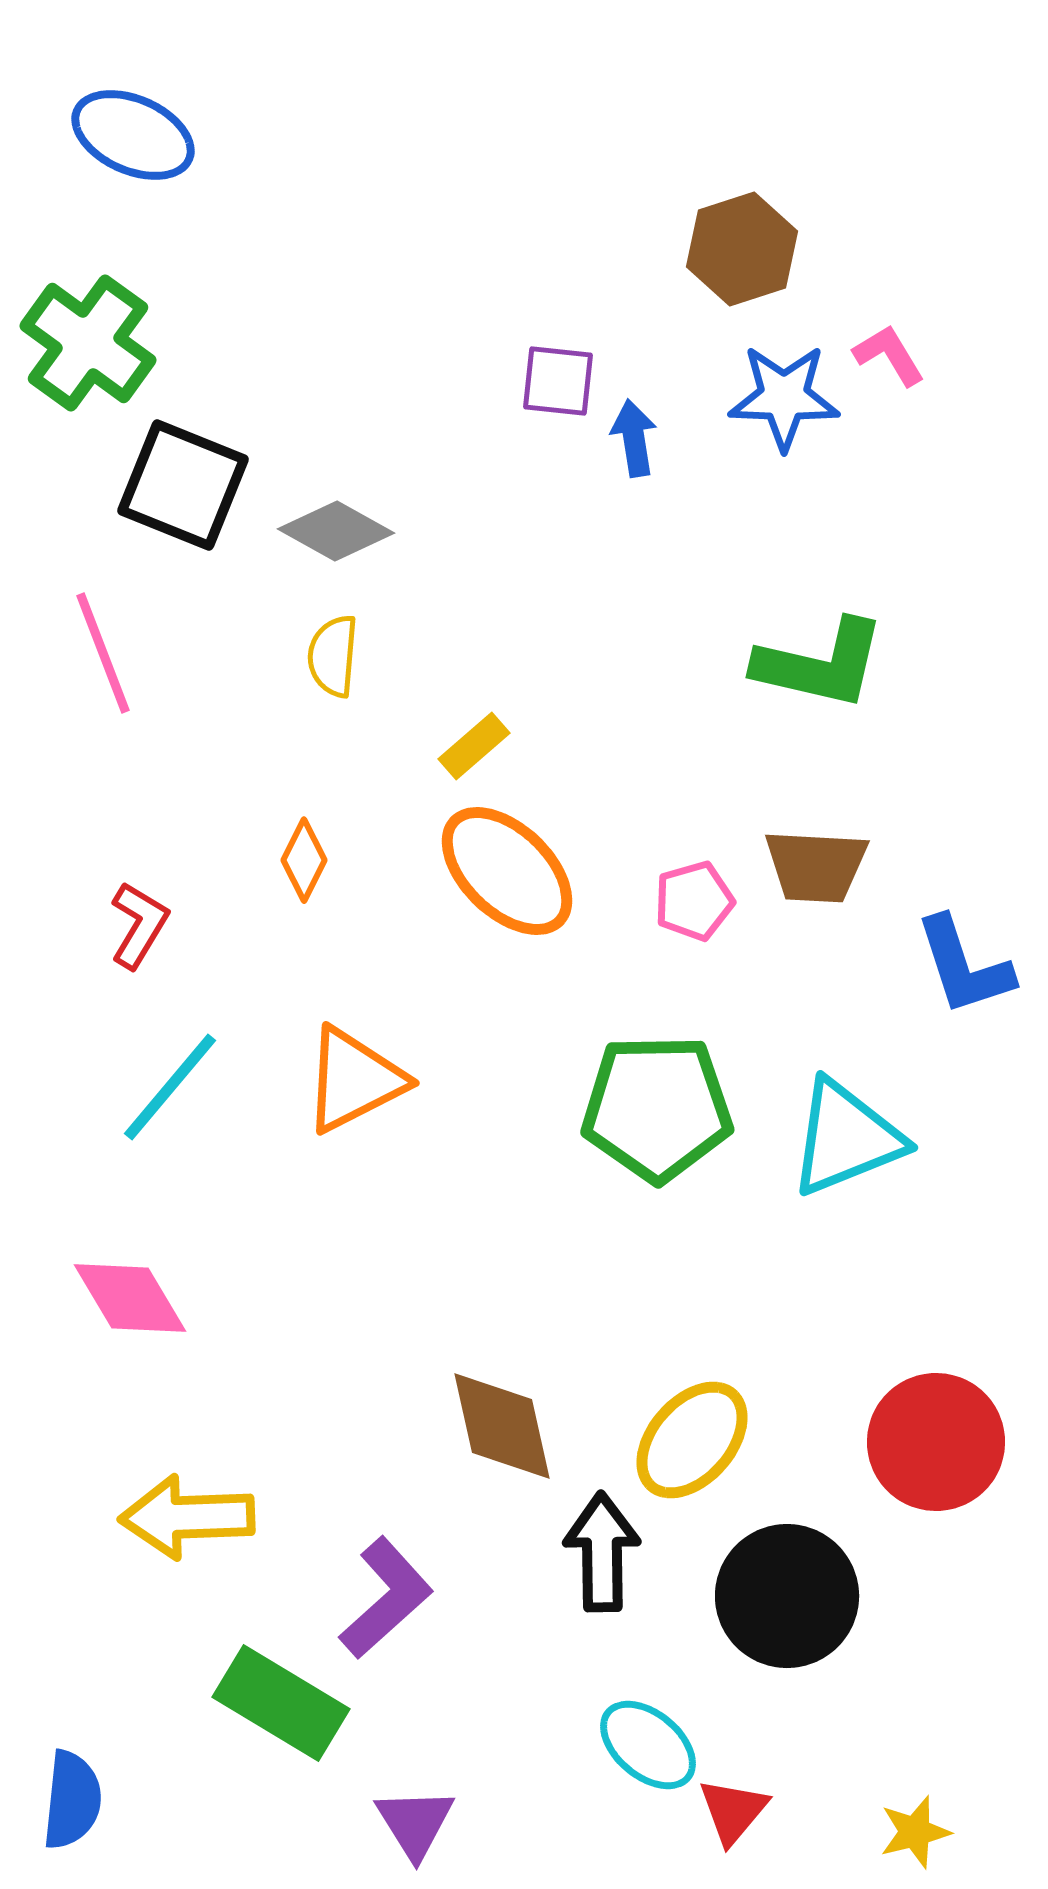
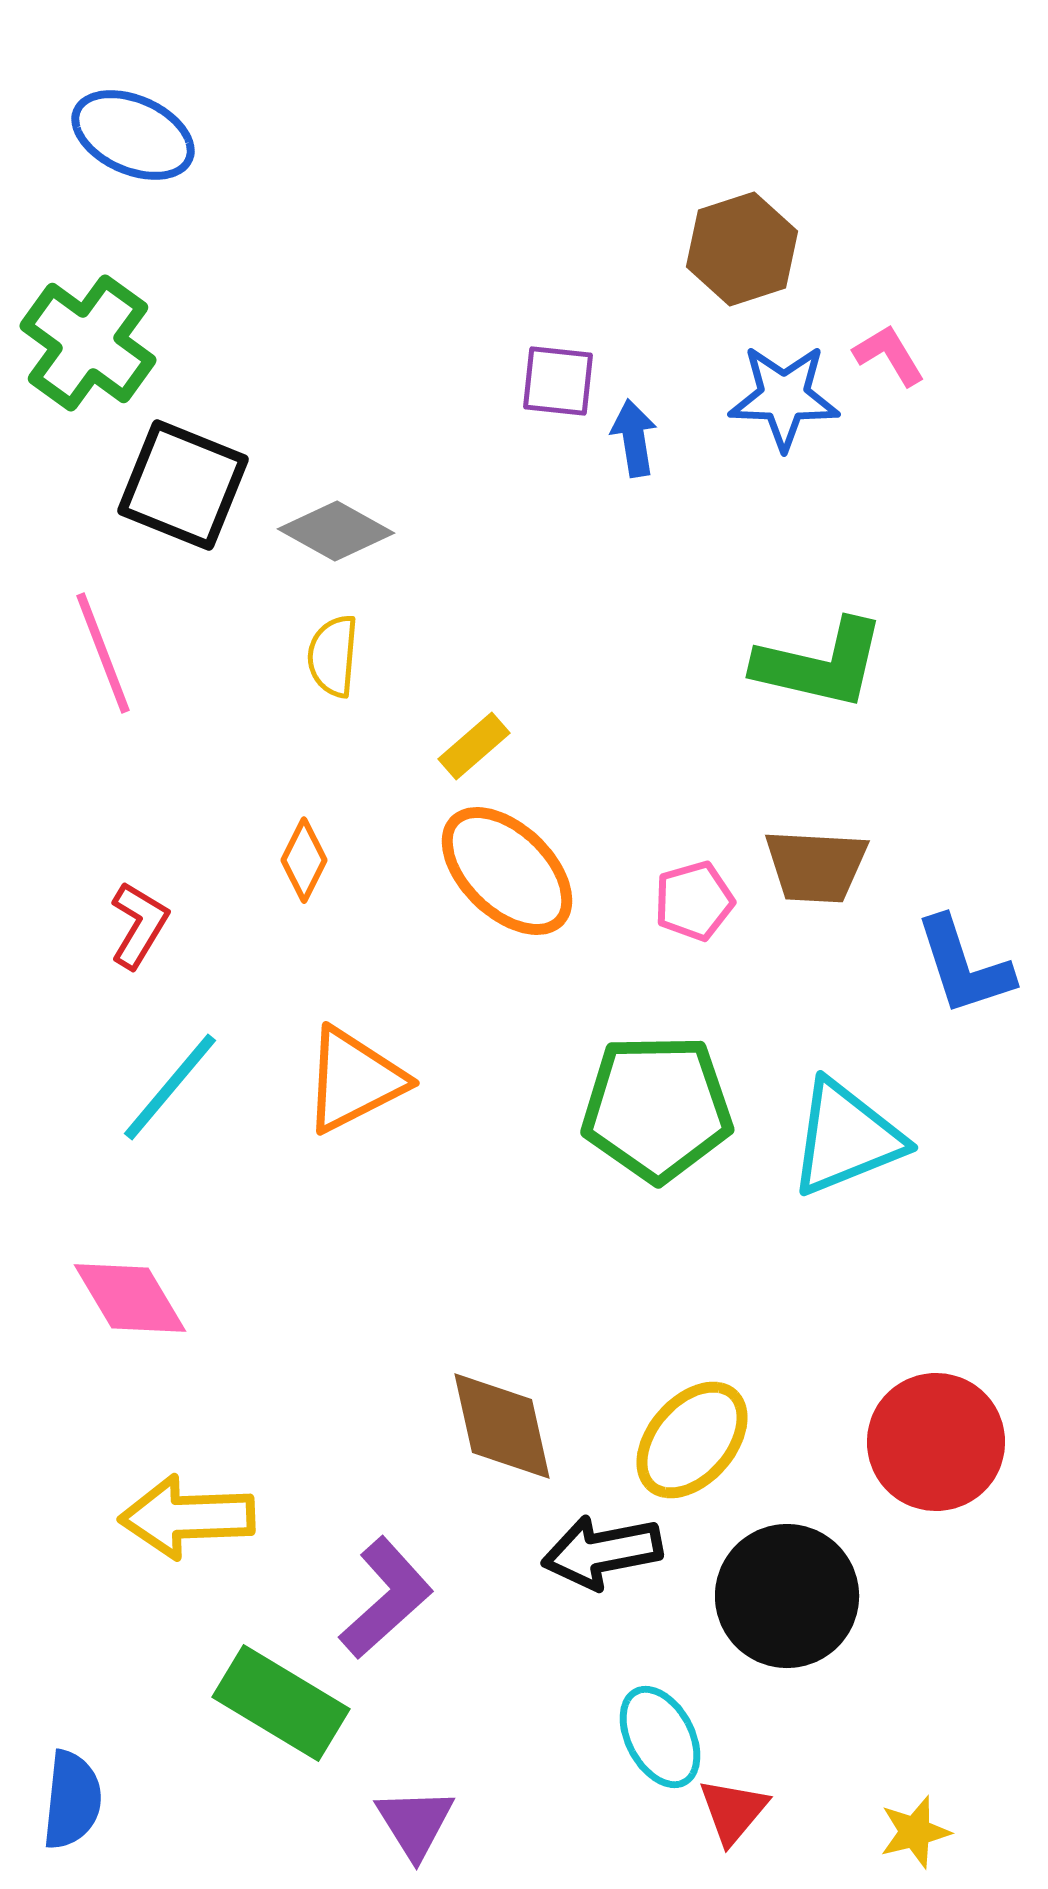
black arrow: rotated 100 degrees counterclockwise
cyan ellipse: moved 12 px right, 8 px up; rotated 22 degrees clockwise
